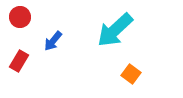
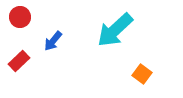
red rectangle: rotated 15 degrees clockwise
orange square: moved 11 px right
